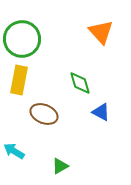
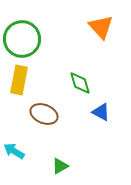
orange triangle: moved 5 px up
